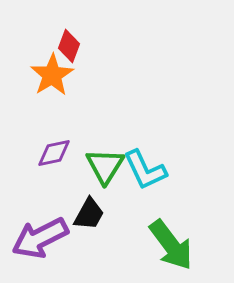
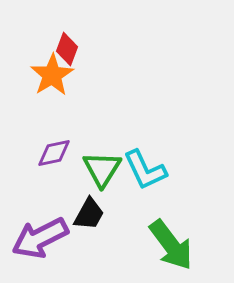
red diamond: moved 2 px left, 3 px down
green triangle: moved 3 px left, 3 px down
